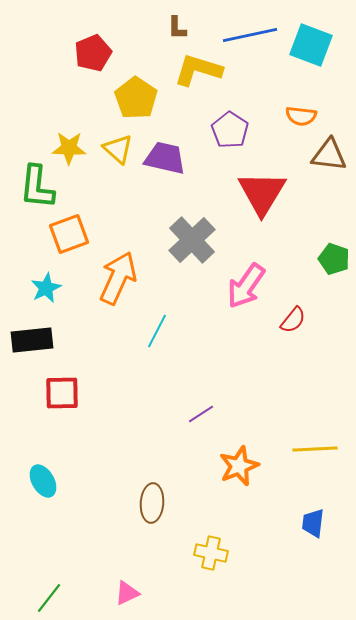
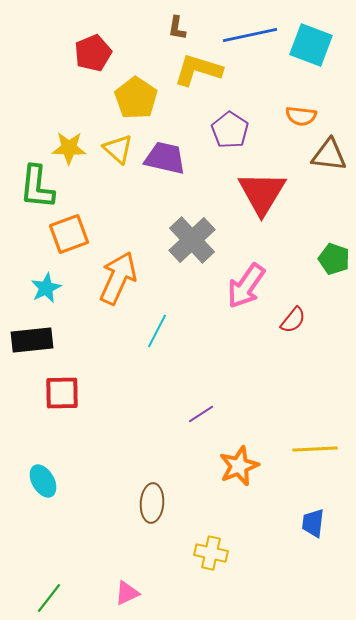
brown L-shape: rotated 10 degrees clockwise
